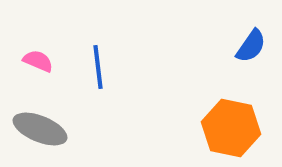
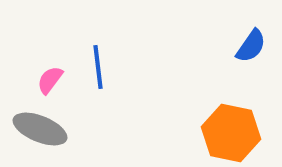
pink semicircle: moved 12 px right, 19 px down; rotated 76 degrees counterclockwise
orange hexagon: moved 5 px down
